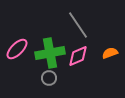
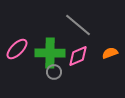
gray line: rotated 16 degrees counterclockwise
green cross: rotated 12 degrees clockwise
gray circle: moved 5 px right, 6 px up
